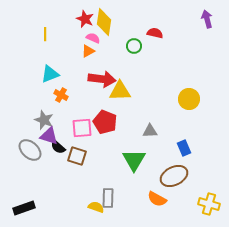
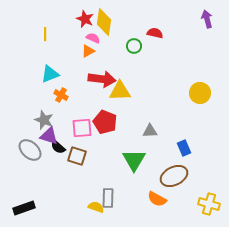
yellow circle: moved 11 px right, 6 px up
